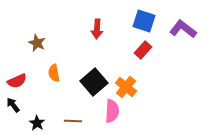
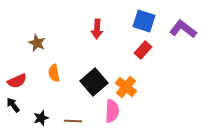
black star: moved 4 px right, 5 px up; rotated 21 degrees clockwise
